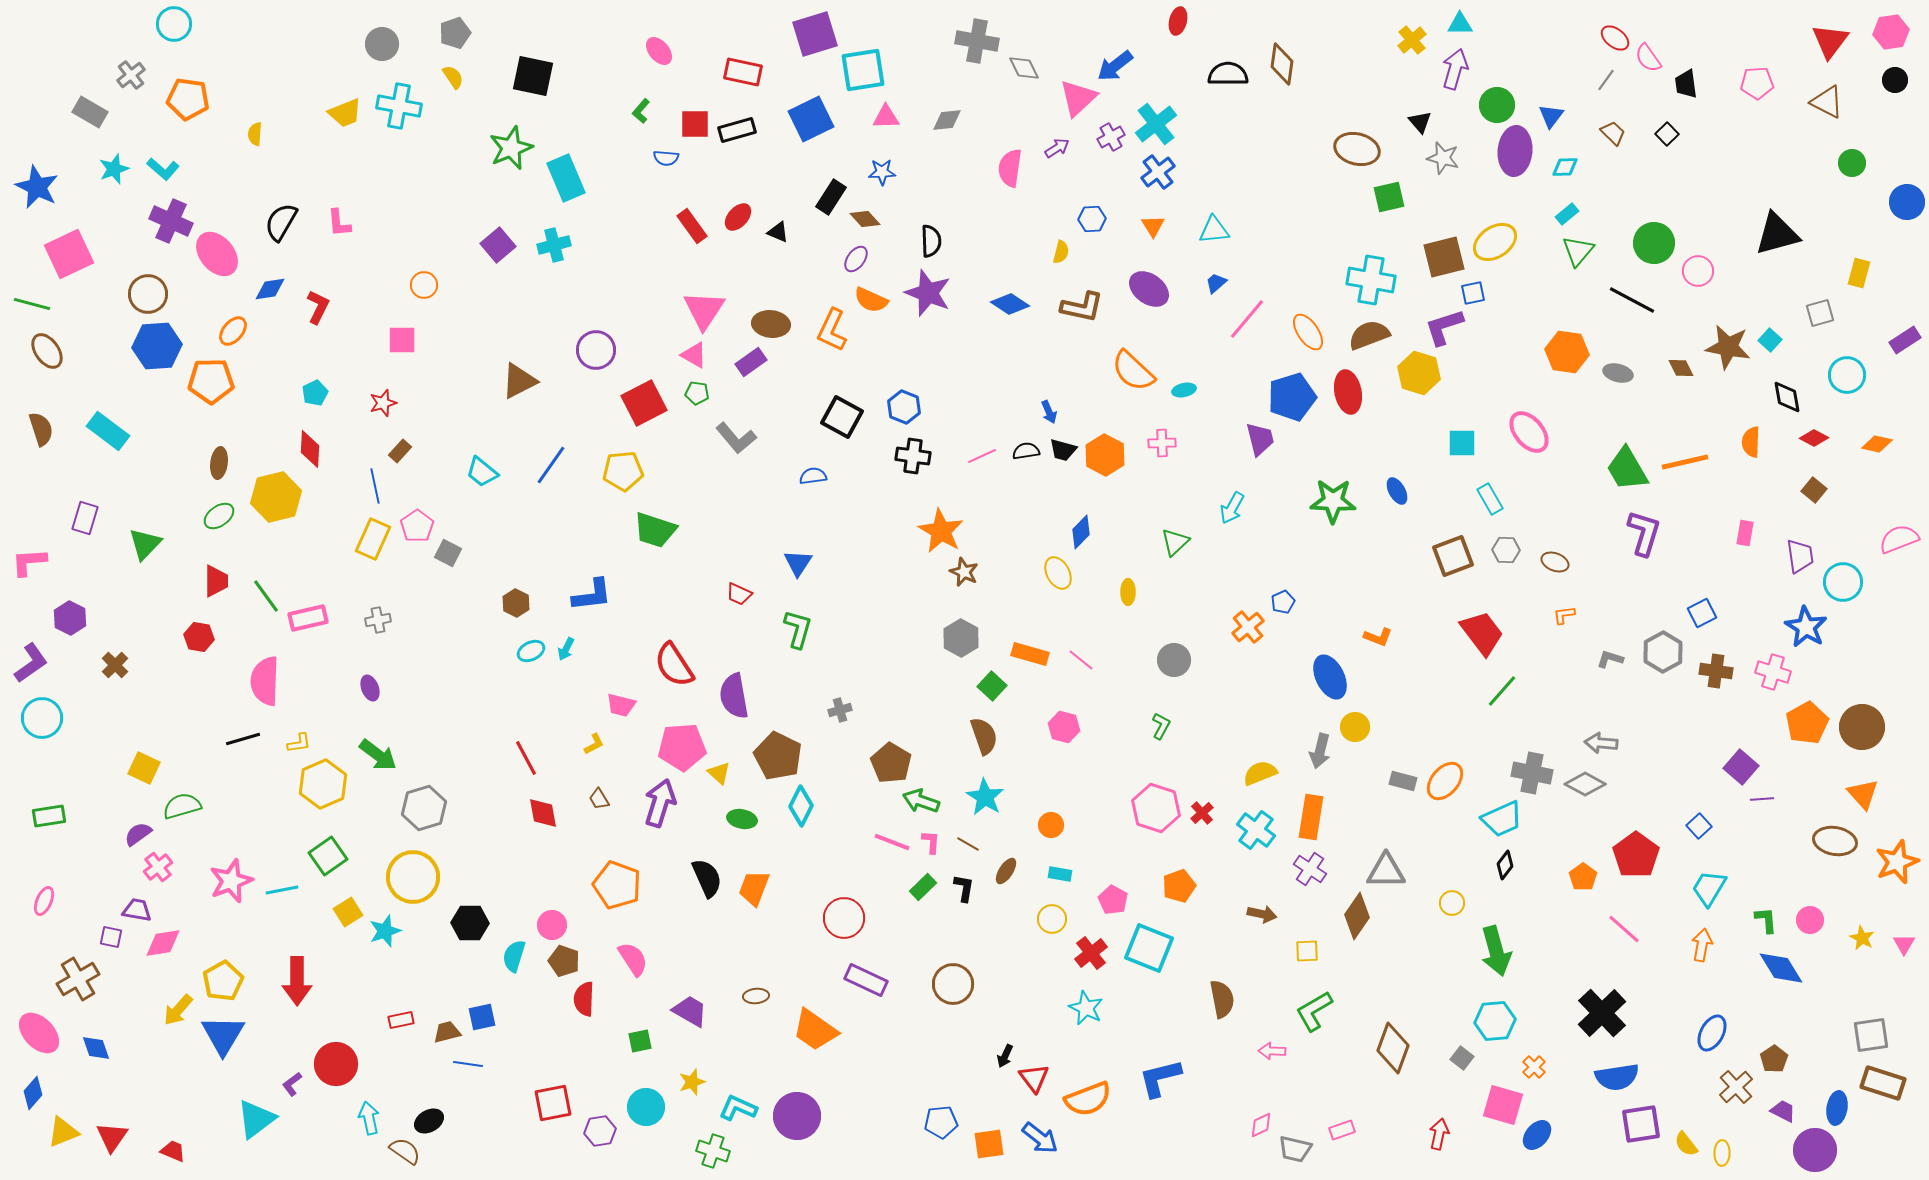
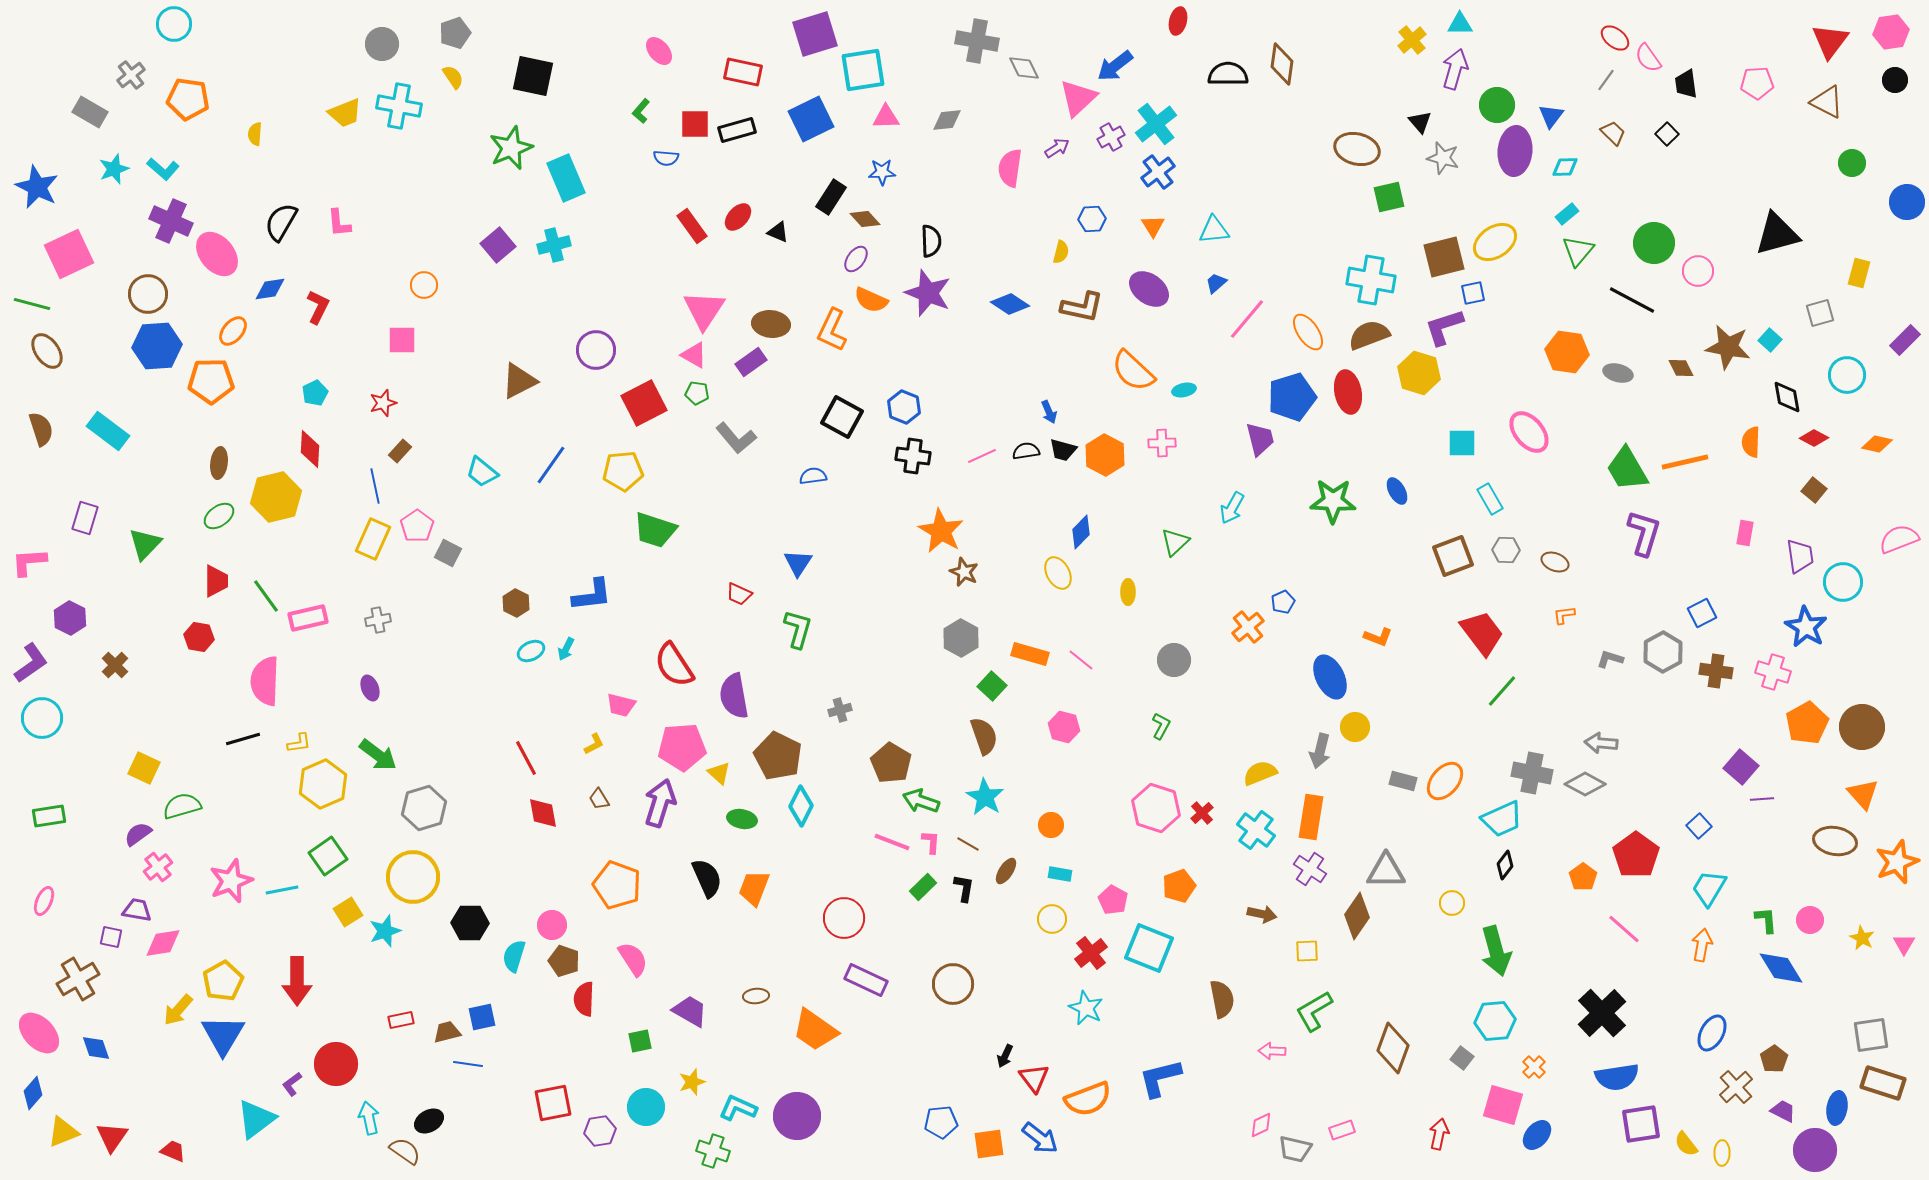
purple rectangle at (1905, 340): rotated 12 degrees counterclockwise
